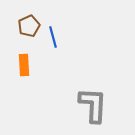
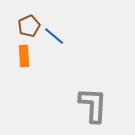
blue line: moved 1 px right, 1 px up; rotated 35 degrees counterclockwise
orange rectangle: moved 9 px up
